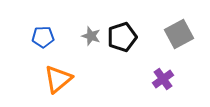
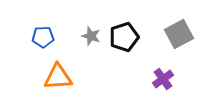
black pentagon: moved 2 px right
orange triangle: moved 2 px up; rotated 36 degrees clockwise
